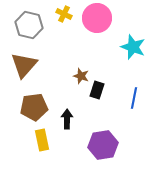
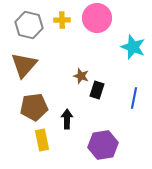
yellow cross: moved 2 px left, 6 px down; rotated 28 degrees counterclockwise
